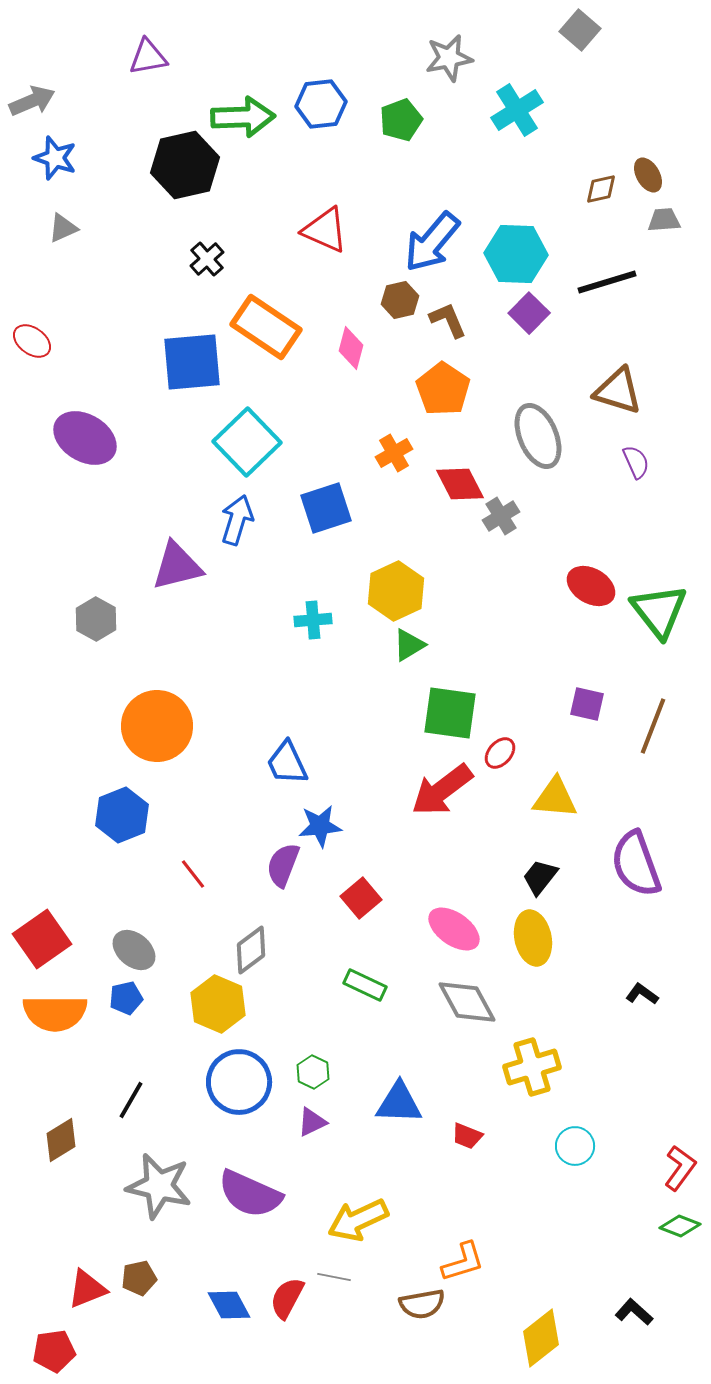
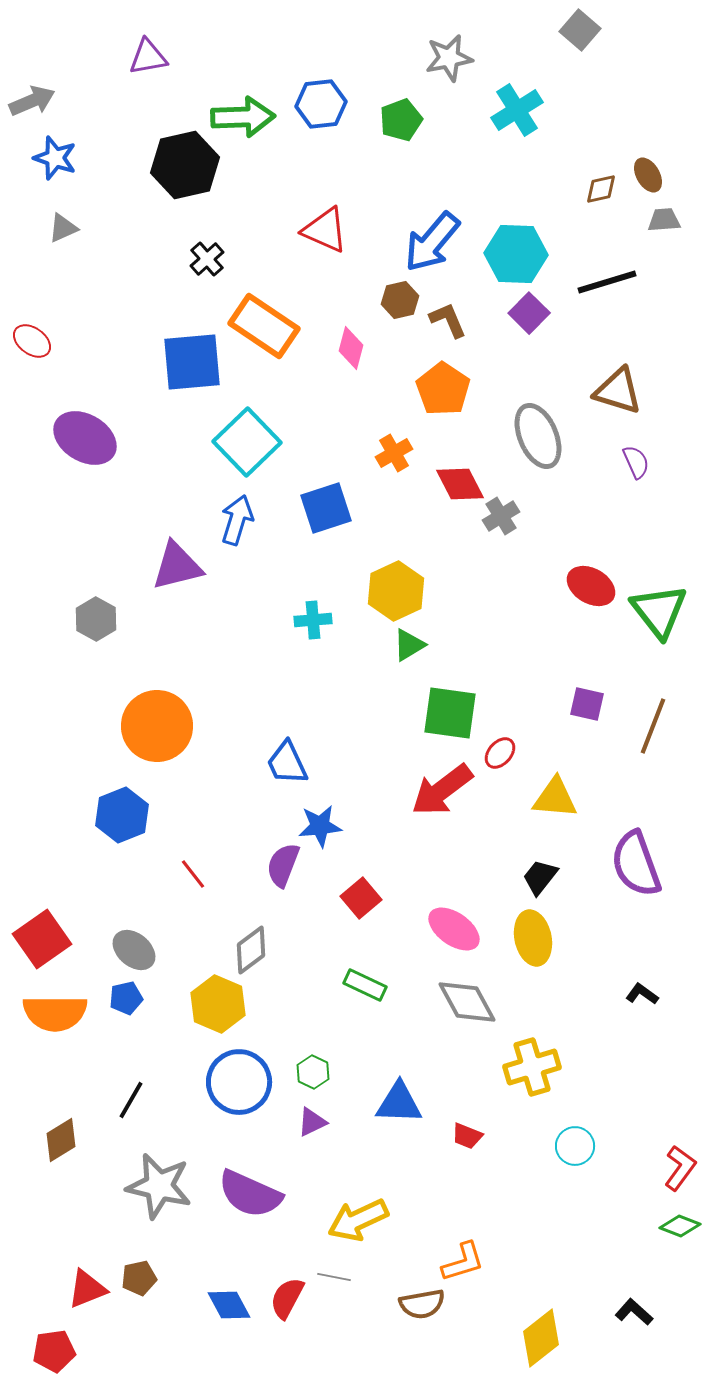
orange rectangle at (266, 327): moved 2 px left, 1 px up
